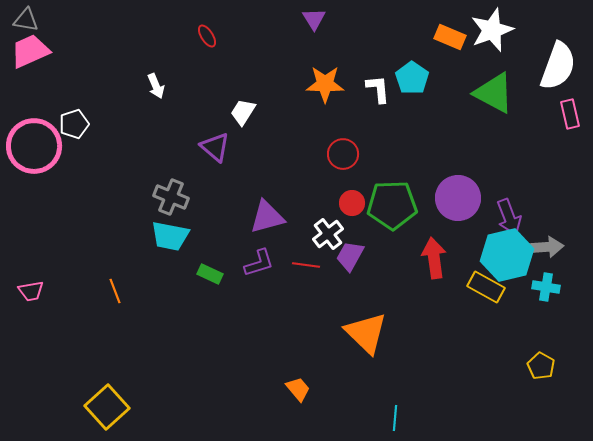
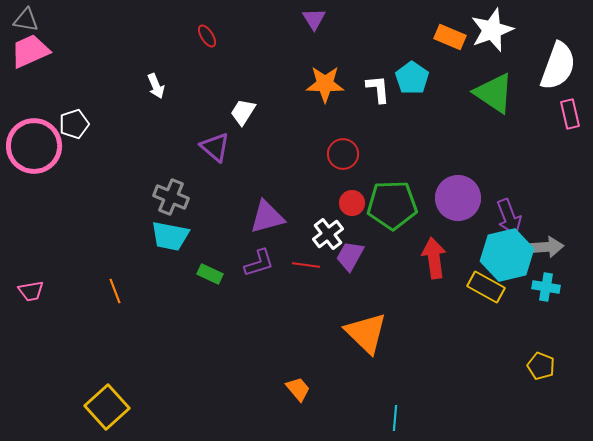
green triangle at (494, 93): rotated 6 degrees clockwise
yellow pentagon at (541, 366): rotated 8 degrees counterclockwise
